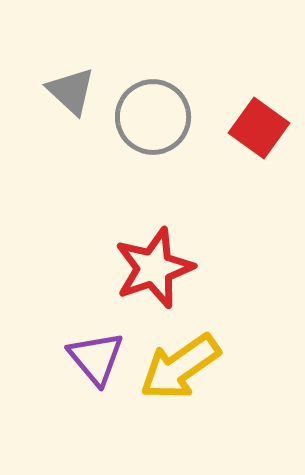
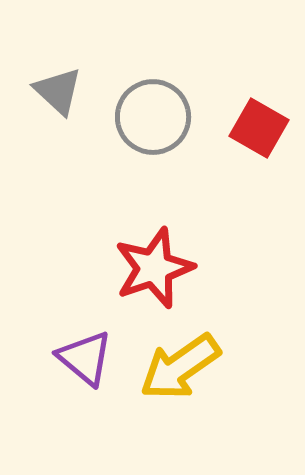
gray triangle: moved 13 px left
red square: rotated 6 degrees counterclockwise
purple triangle: moved 11 px left; rotated 10 degrees counterclockwise
